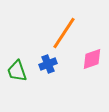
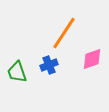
blue cross: moved 1 px right, 1 px down
green trapezoid: moved 1 px down
